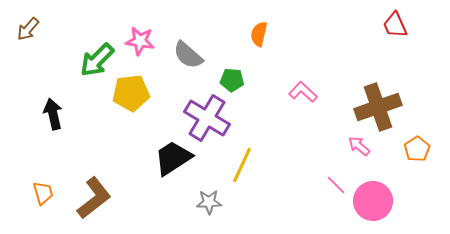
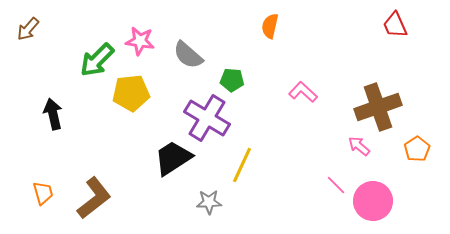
orange semicircle: moved 11 px right, 8 px up
